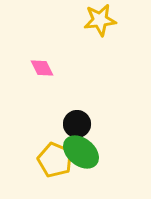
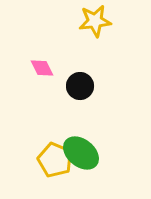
yellow star: moved 5 px left, 1 px down
black circle: moved 3 px right, 38 px up
green ellipse: moved 1 px down
